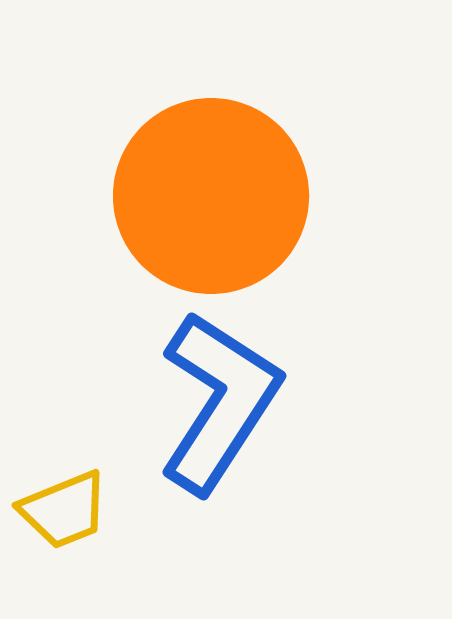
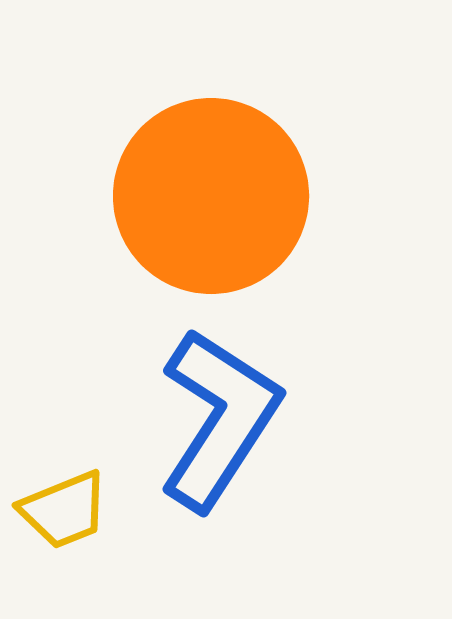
blue L-shape: moved 17 px down
